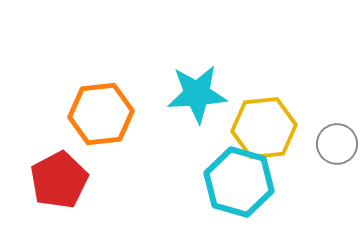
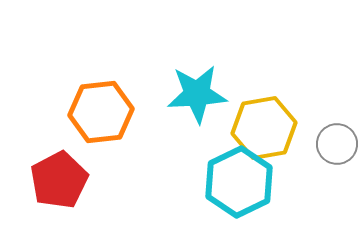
orange hexagon: moved 2 px up
yellow hexagon: rotated 4 degrees counterclockwise
cyan hexagon: rotated 18 degrees clockwise
